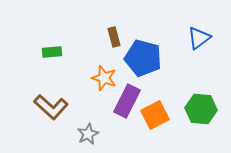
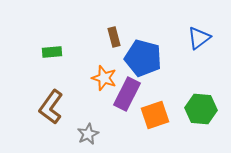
purple rectangle: moved 7 px up
brown L-shape: rotated 84 degrees clockwise
orange square: rotated 8 degrees clockwise
